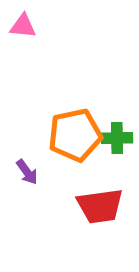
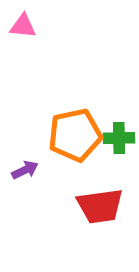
green cross: moved 2 px right
purple arrow: moved 2 px left, 2 px up; rotated 80 degrees counterclockwise
